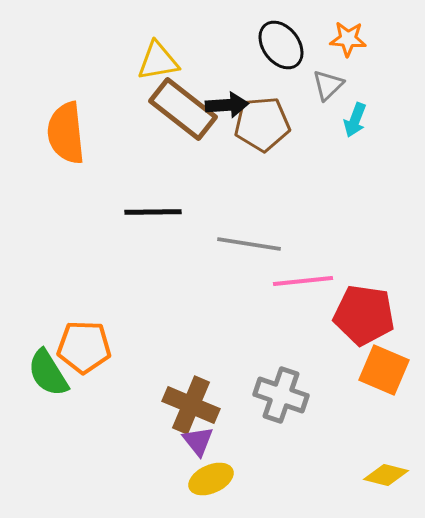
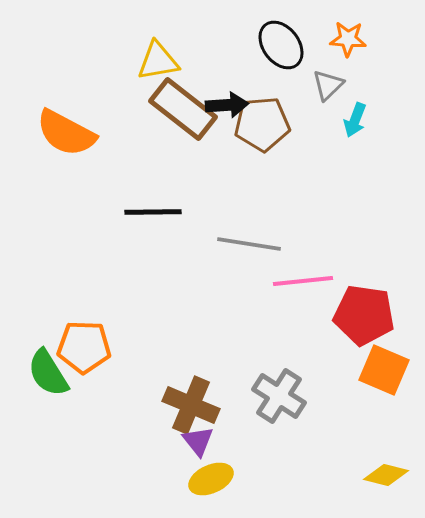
orange semicircle: rotated 56 degrees counterclockwise
gray cross: moved 2 px left, 1 px down; rotated 14 degrees clockwise
